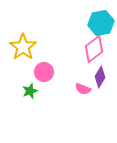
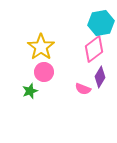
yellow star: moved 18 px right
